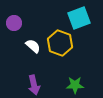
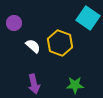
cyan square: moved 9 px right; rotated 35 degrees counterclockwise
purple arrow: moved 1 px up
